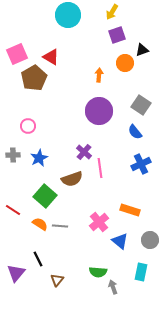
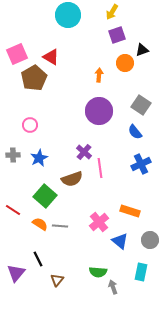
pink circle: moved 2 px right, 1 px up
orange rectangle: moved 1 px down
